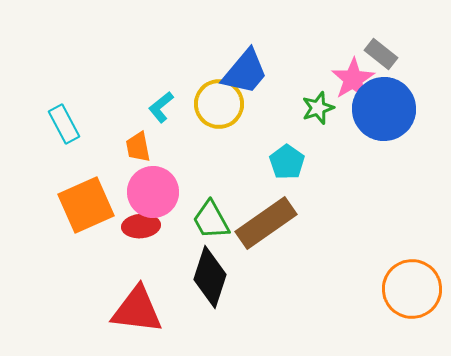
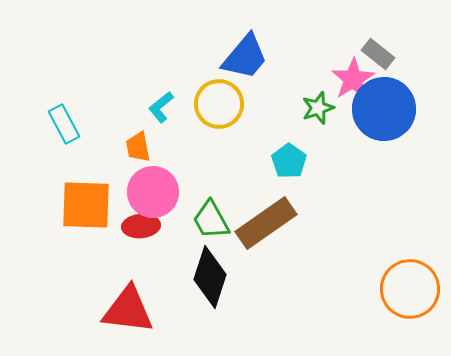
gray rectangle: moved 3 px left
blue trapezoid: moved 15 px up
cyan pentagon: moved 2 px right, 1 px up
orange square: rotated 26 degrees clockwise
orange circle: moved 2 px left
red triangle: moved 9 px left
